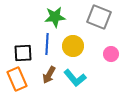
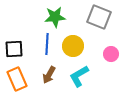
black square: moved 9 px left, 4 px up
cyan L-shape: moved 4 px right, 2 px up; rotated 100 degrees clockwise
